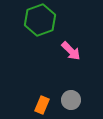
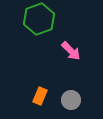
green hexagon: moved 1 px left, 1 px up
orange rectangle: moved 2 px left, 9 px up
